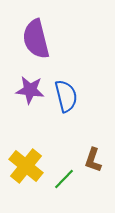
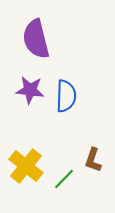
blue semicircle: rotated 16 degrees clockwise
